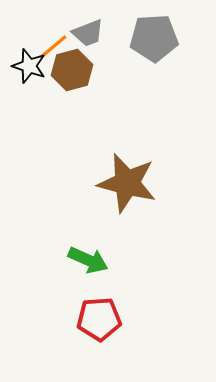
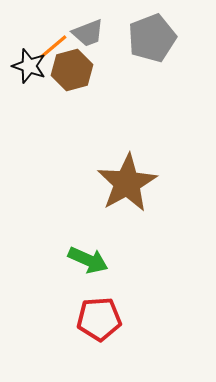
gray pentagon: moved 2 px left; rotated 18 degrees counterclockwise
brown star: rotated 28 degrees clockwise
